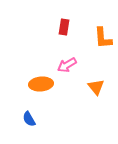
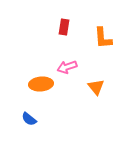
pink arrow: moved 2 px down; rotated 12 degrees clockwise
blue semicircle: rotated 21 degrees counterclockwise
